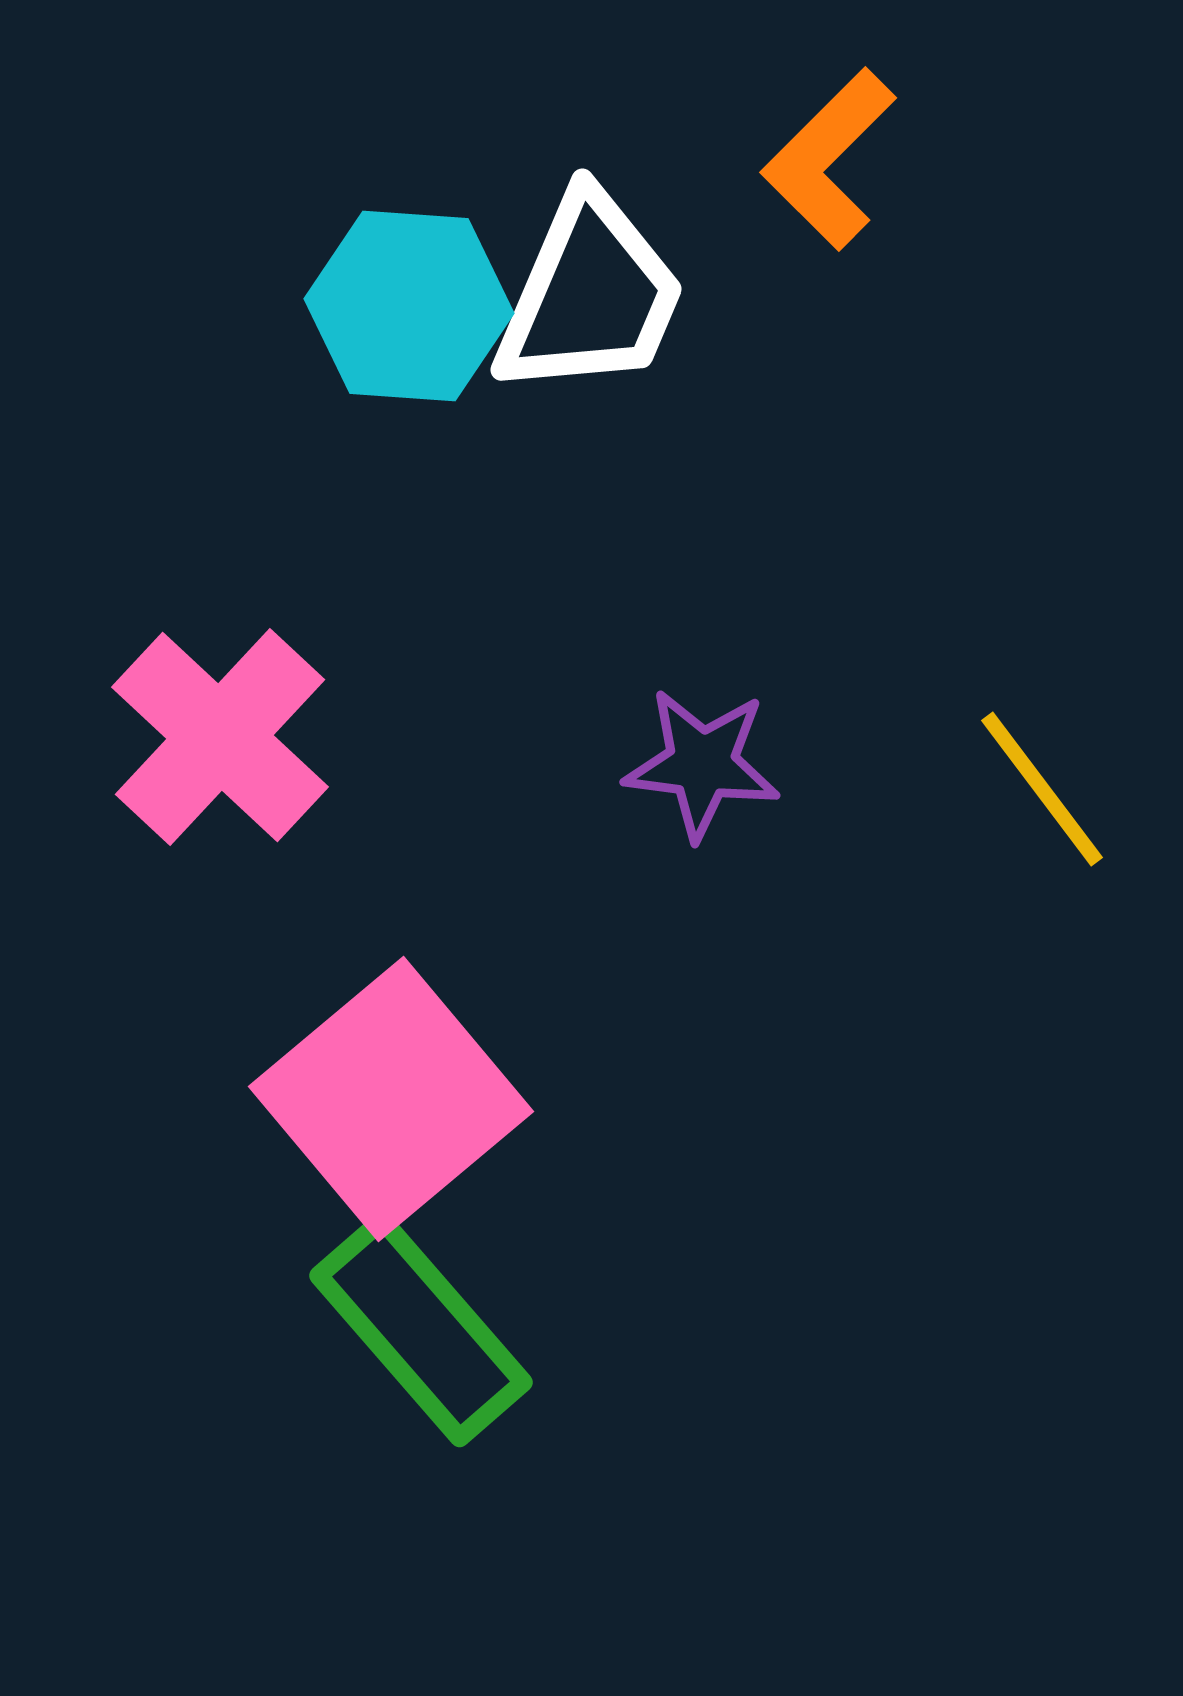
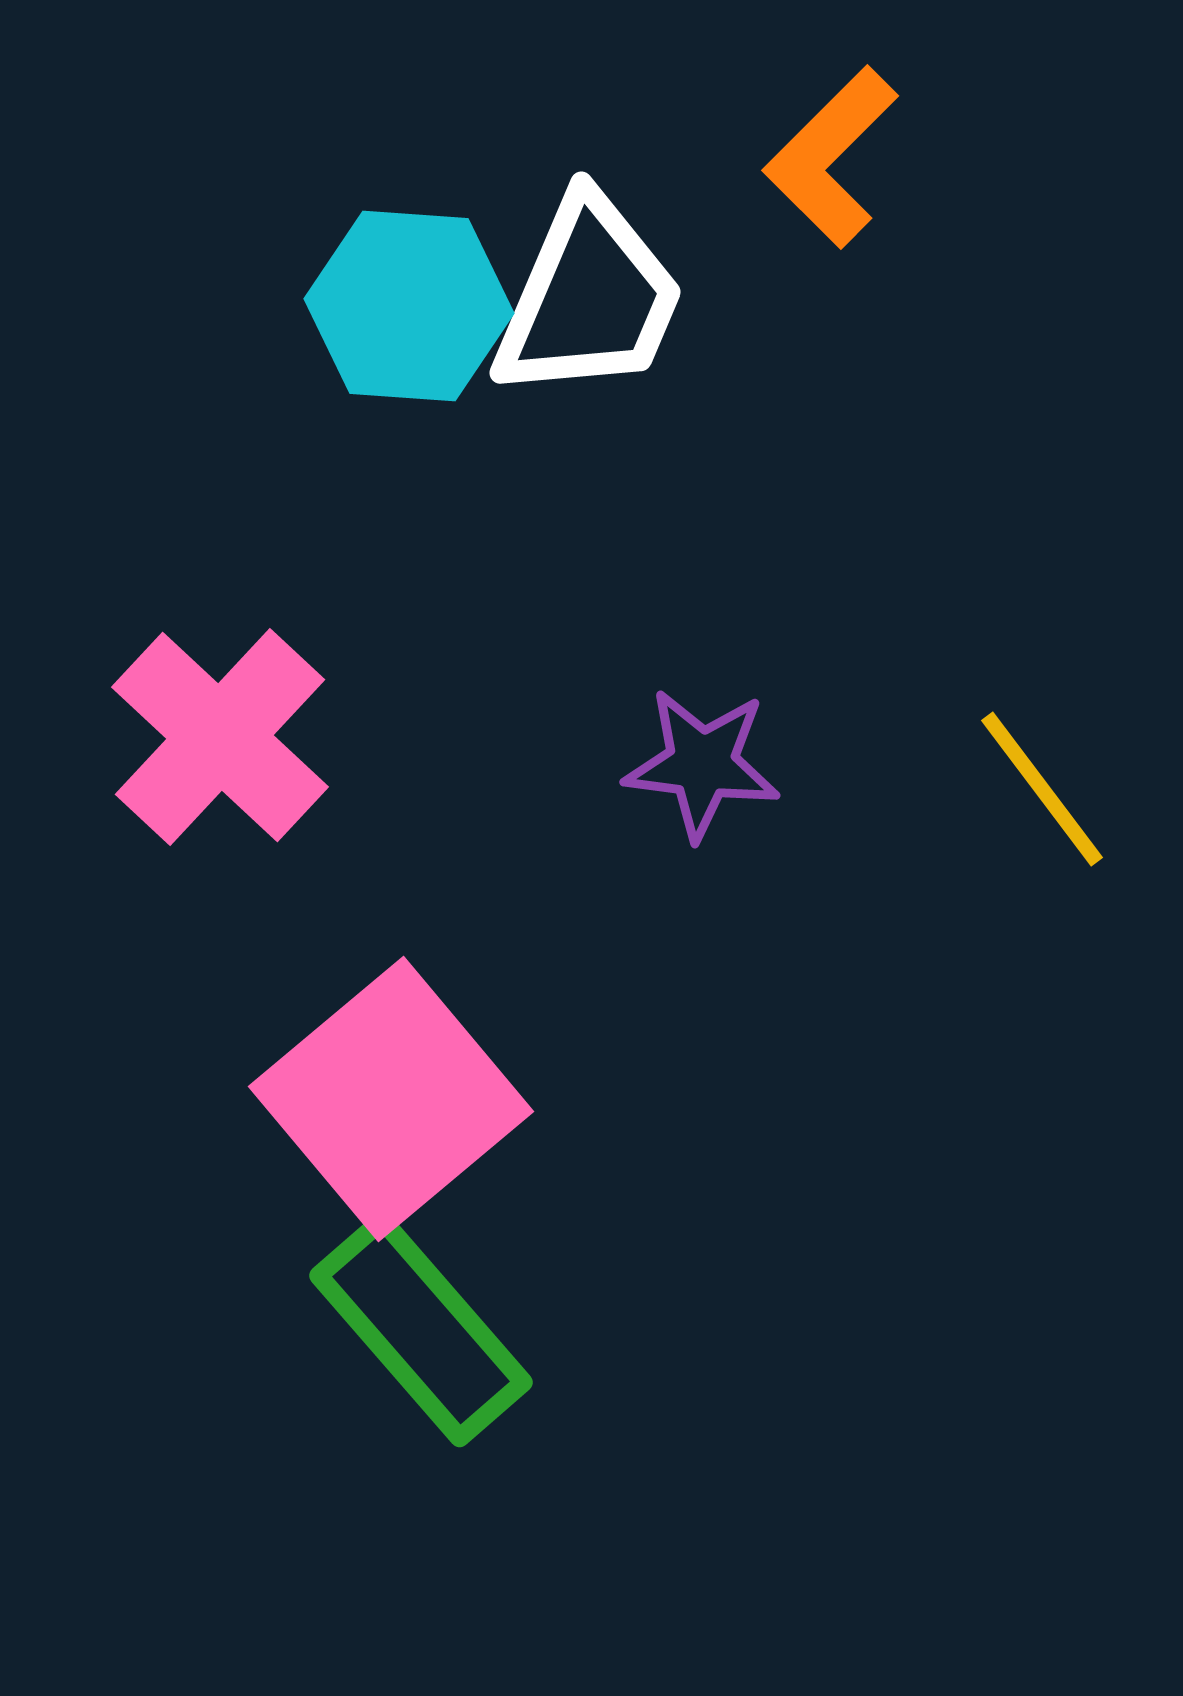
orange L-shape: moved 2 px right, 2 px up
white trapezoid: moved 1 px left, 3 px down
